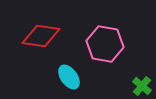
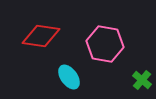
green cross: moved 6 px up
